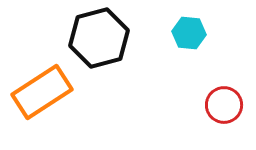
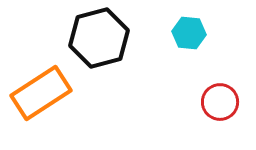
orange rectangle: moved 1 px left, 1 px down
red circle: moved 4 px left, 3 px up
